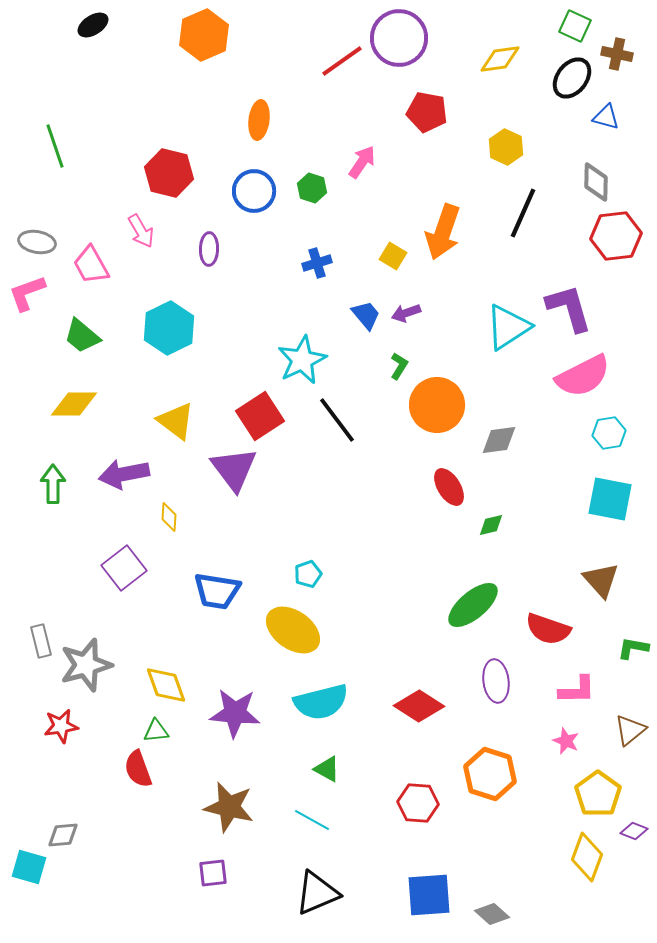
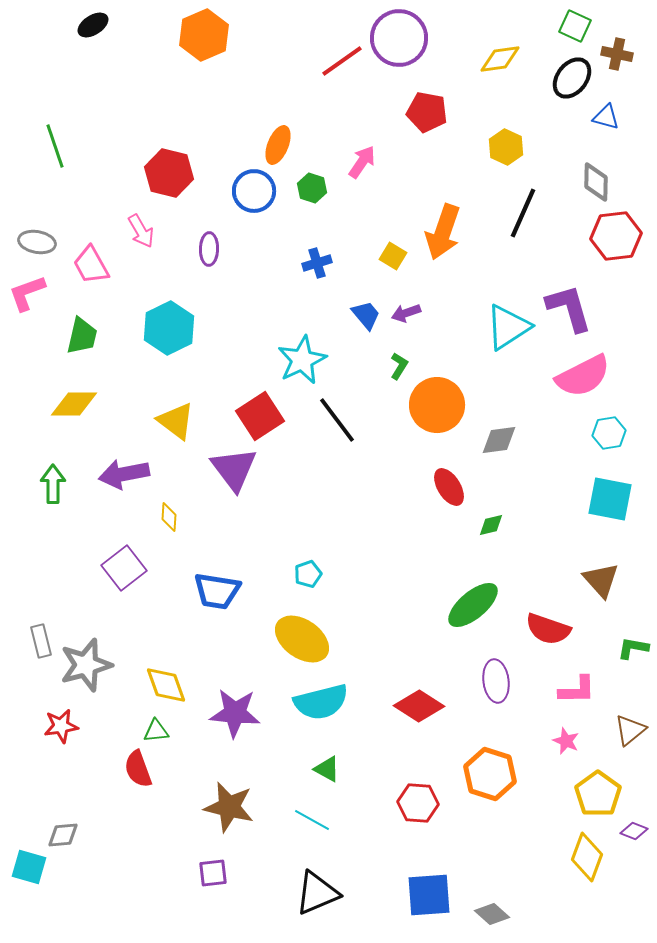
orange ellipse at (259, 120): moved 19 px right, 25 px down; rotated 15 degrees clockwise
green trapezoid at (82, 336): rotated 117 degrees counterclockwise
yellow ellipse at (293, 630): moved 9 px right, 9 px down
